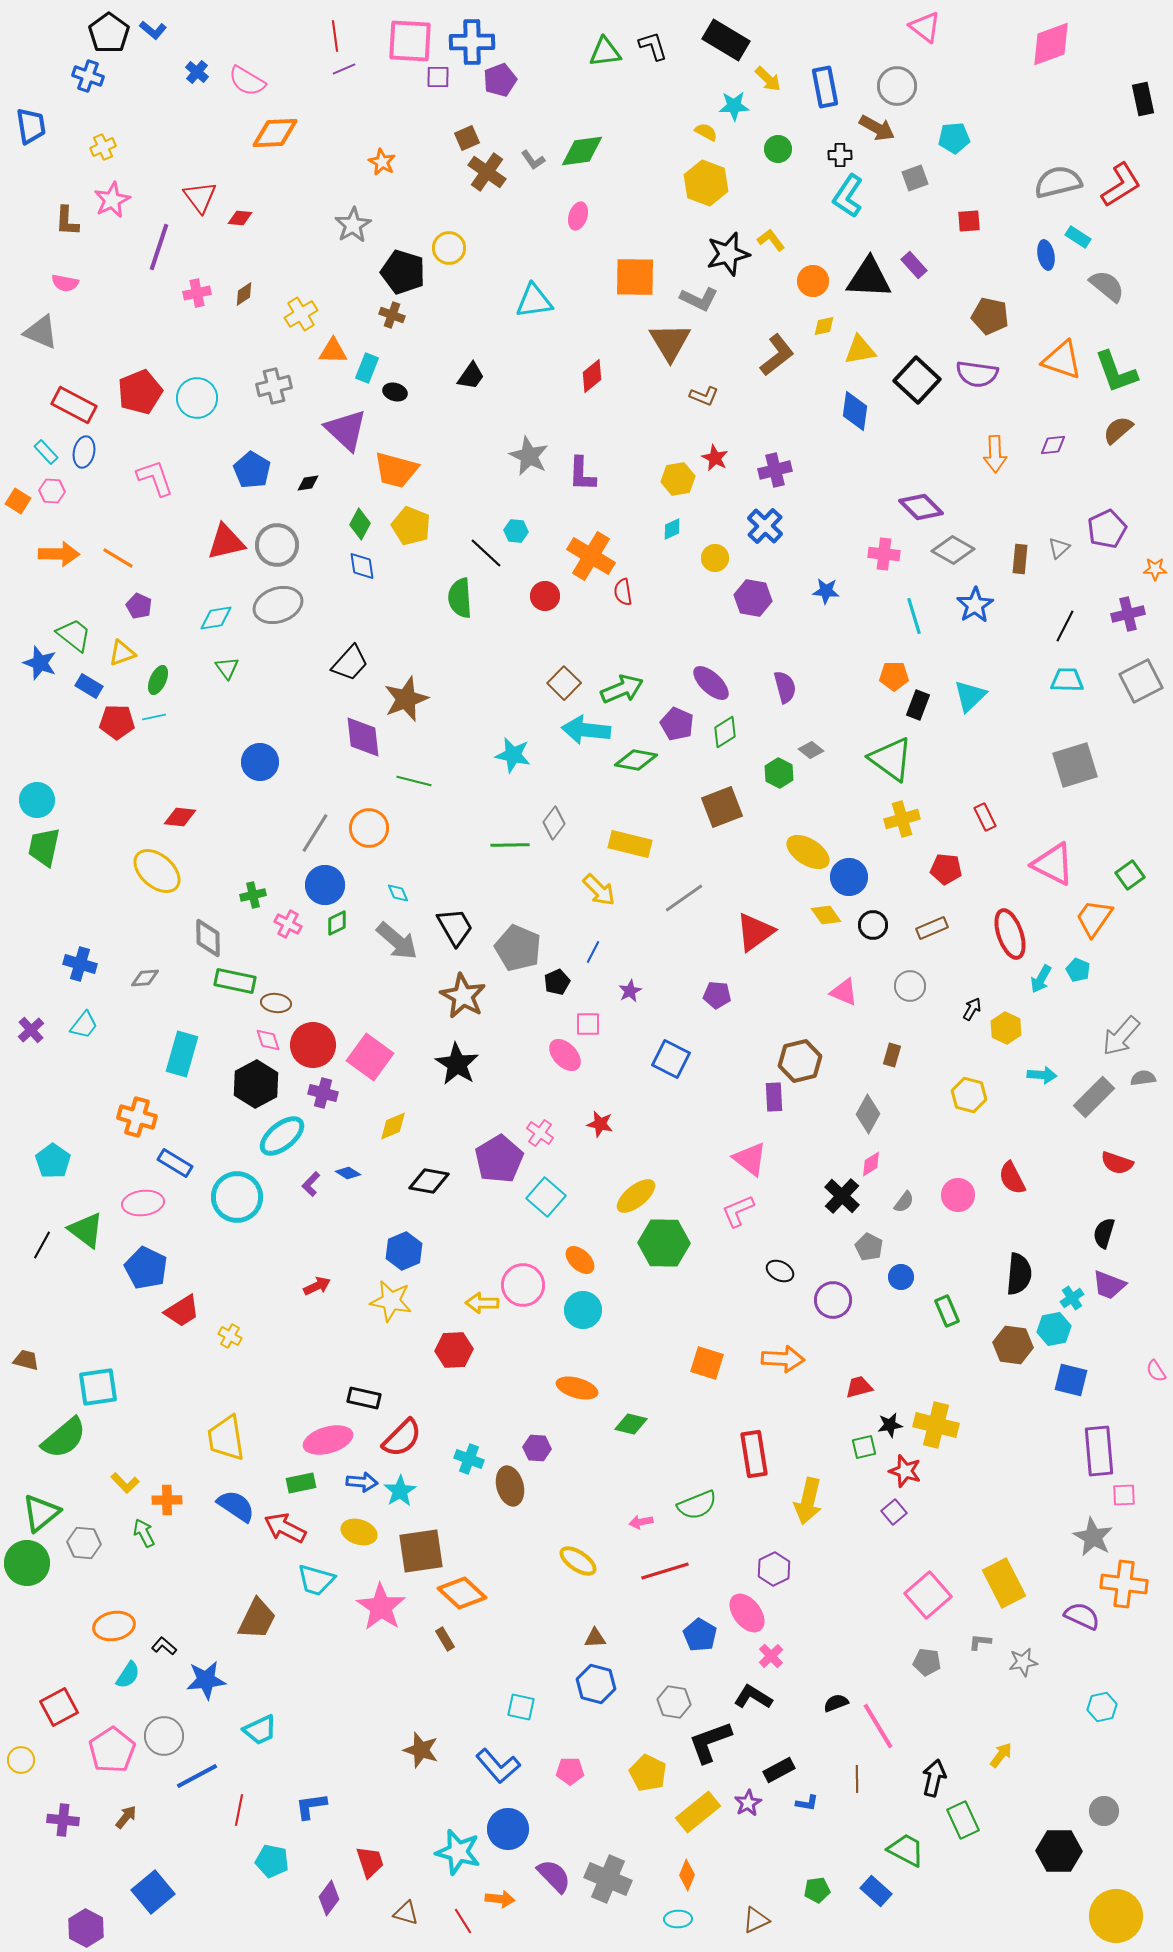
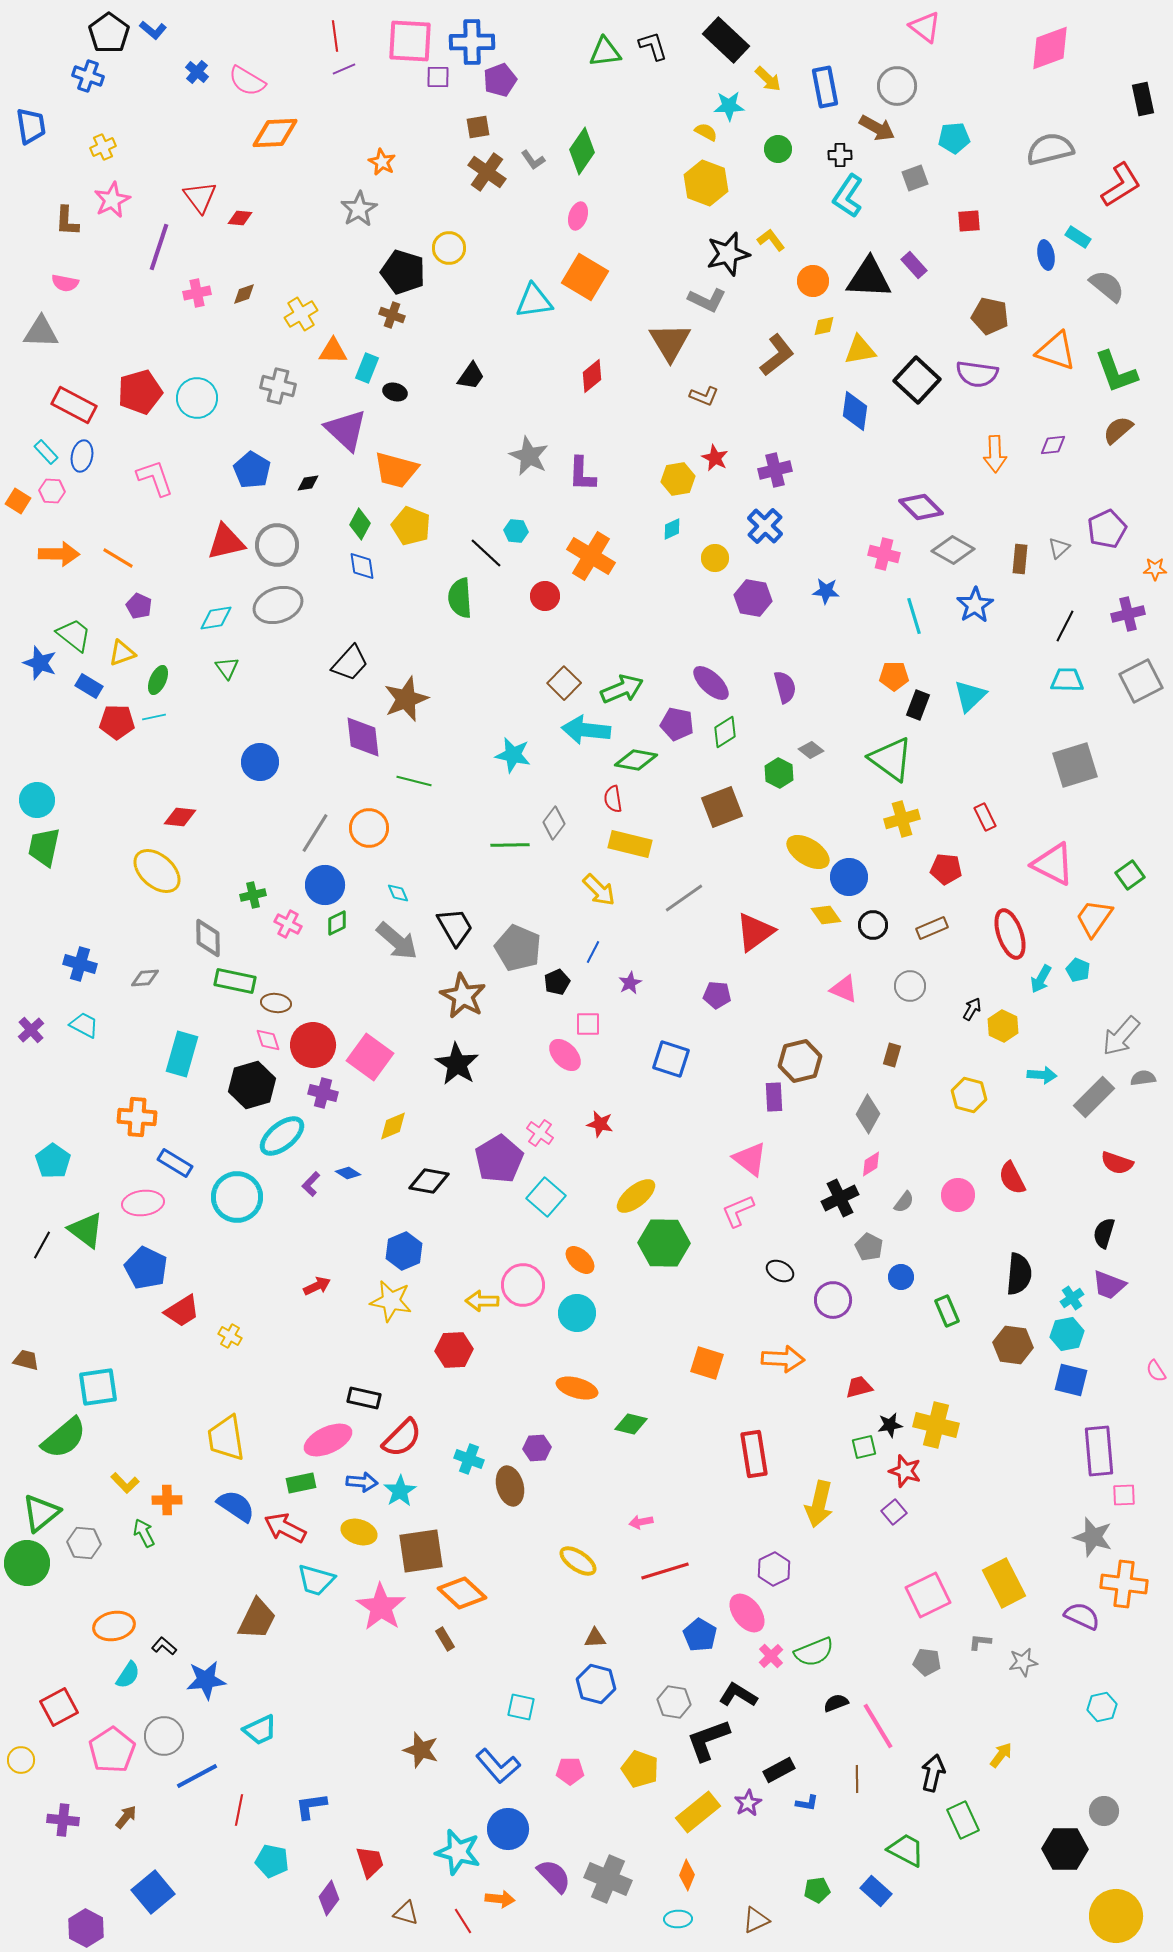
black rectangle at (726, 40): rotated 12 degrees clockwise
pink diamond at (1051, 44): moved 1 px left, 4 px down
cyan star at (734, 106): moved 5 px left
brown square at (467, 138): moved 11 px right, 11 px up; rotated 15 degrees clockwise
green diamond at (582, 151): rotated 48 degrees counterclockwise
gray semicircle at (1058, 182): moved 8 px left, 33 px up
gray star at (353, 225): moved 6 px right, 16 px up
orange square at (635, 277): moved 50 px left; rotated 30 degrees clockwise
brown diamond at (244, 294): rotated 15 degrees clockwise
gray L-shape at (699, 299): moved 8 px right, 1 px down
gray triangle at (41, 332): rotated 21 degrees counterclockwise
orange triangle at (1062, 360): moved 6 px left, 9 px up
gray cross at (274, 386): moved 4 px right; rotated 28 degrees clockwise
red pentagon at (140, 392): rotated 6 degrees clockwise
blue ellipse at (84, 452): moved 2 px left, 4 px down
pink cross at (884, 554): rotated 8 degrees clockwise
red semicircle at (623, 592): moved 10 px left, 207 px down
purple pentagon at (677, 724): rotated 12 degrees counterclockwise
purple star at (630, 991): moved 8 px up
pink triangle at (844, 992): moved 3 px up
cyan trapezoid at (84, 1025): rotated 100 degrees counterclockwise
yellow hexagon at (1006, 1028): moved 3 px left, 2 px up
blue square at (671, 1059): rotated 9 degrees counterclockwise
black hexagon at (256, 1084): moved 4 px left, 1 px down; rotated 12 degrees clockwise
orange cross at (137, 1117): rotated 12 degrees counterclockwise
black cross at (842, 1196): moved 2 px left, 2 px down; rotated 21 degrees clockwise
yellow arrow at (482, 1303): moved 2 px up
cyan circle at (583, 1310): moved 6 px left, 3 px down
cyan hexagon at (1054, 1329): moved 13 px right, 5 px down
pink ellipse at (328, 1440): rotated 9 degrees counterclockwise
purple hexagon at (537, 1448): rotated 8 degrees counterclockwise
yellow arrow at (808, 1501): moved 11 px right, 3 px down
green semicircle at (697, 1505): moved 117 px right, 147 px down
gray star at (1093, 1537): rotated 12 degrees counterclockwise
pink square at (928, 1595): rotated 15 degrees clockwise
black L-shape at (753, 1697): moved 15 px left, 2 px up
black L-shape at (710, 1742): moved 2 px left, 2 px up
yellow pentagon at (648, 1773): moved 8 px left, 4 px up; rotated 6 degrees counterclockwise
black arrow at (934, 1778): moved 1 px left, 5 px up
black hexagon at (1059, 1851): moved 6 px right, 2 px up
